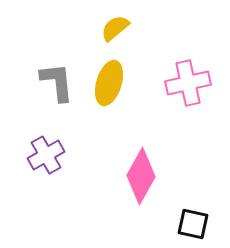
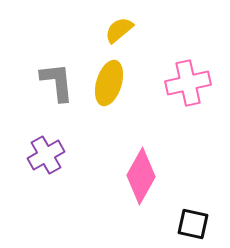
yellow semicircle: moved 4 px right, 2 px down
